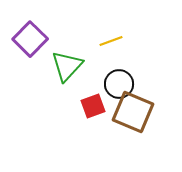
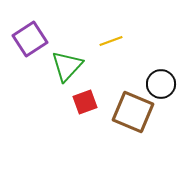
purple square: rotated 12 degrees clockwise
black circle: moved 42 px right
red square: moved 8 px left, 4 px up
